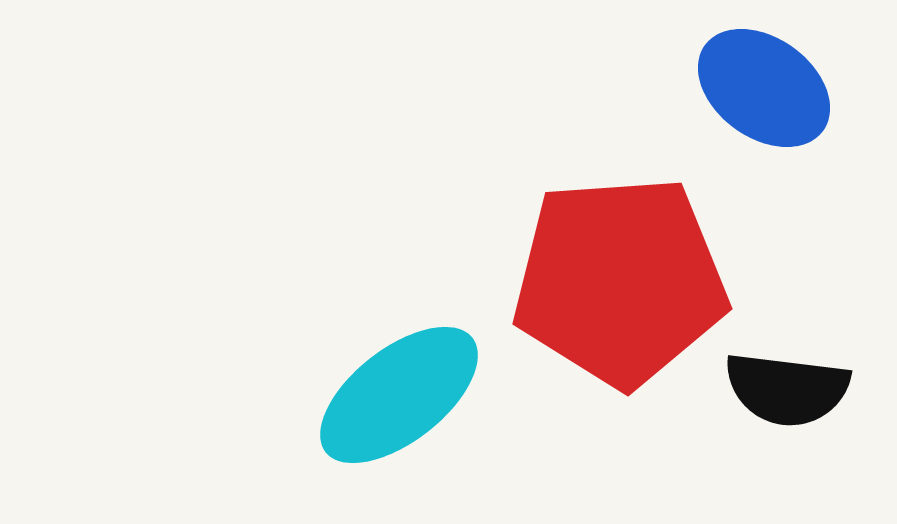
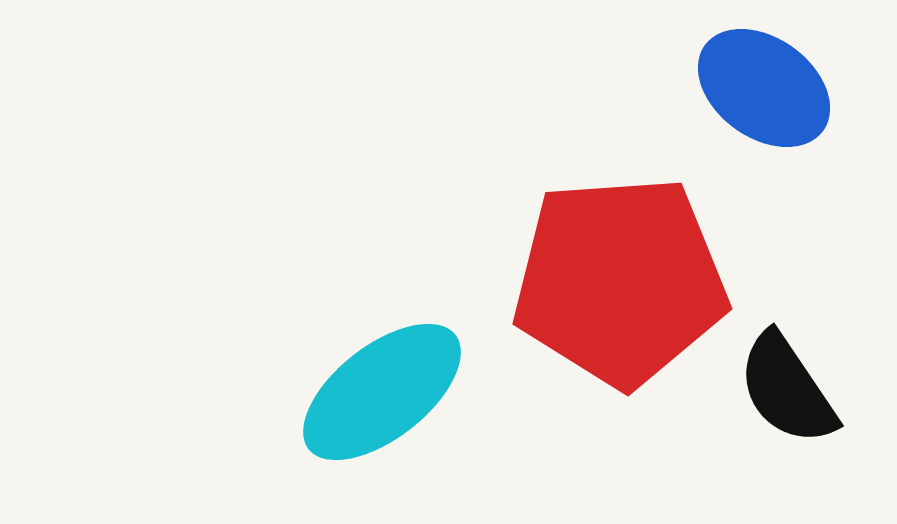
black semicircle: rotated 49 degrees clockwise
cyan ellipse: moved 17 px left, 3 px up
